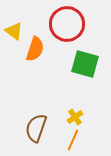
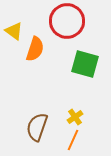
red circle: moved 3 px up
brown semicircle: moved 1 px right, 1 px up
